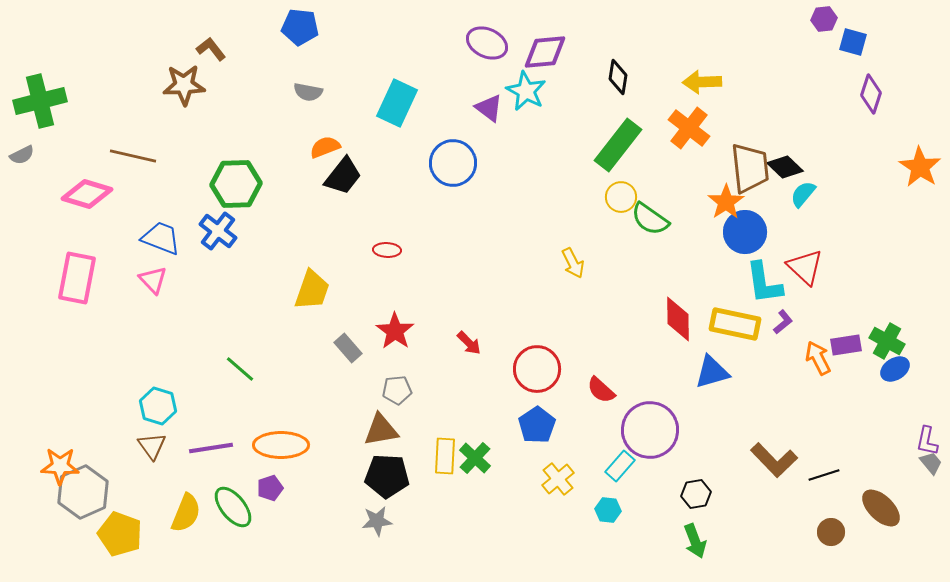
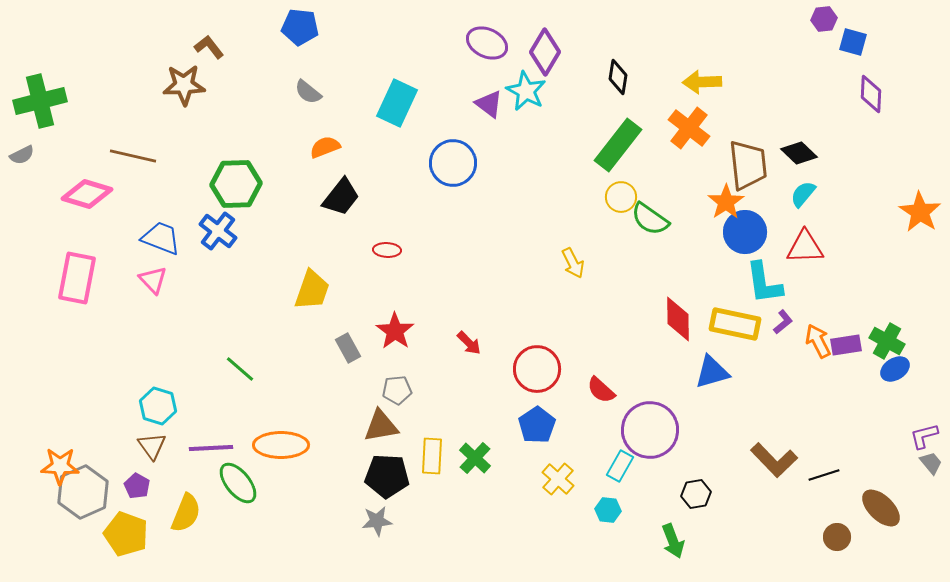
brown L-shape at (211, 49): moved 2 px left, 2 px up
purple diamond at (545, 52): rotated 54 degrees counterclockwise
gray semicircle at (308, 92): rotated 28 degrees clockwise
purple diamond at (871, 94): rotated 15 degrees counterclockwise
purple triangle at (489, 108): moved 4 px up
black diamond at (785, 167): moved 14 px right, 14 px up
orange star at (920, 167): moved 45 px down
brown trapezoid at (750, 168): moved 2 px left, 3 px up
black trapezoid at (343, 176): moved 2 px left, 21 px down
red triangle at (805, 267): moved 20 px up; rotated 45 degrees counterclockwise
gray rectangle at (348, 348): rotated 12 degrees clockwise
orange arrow at (818, 358): moved 17 px up
brown triangle at (381, 430): moved 4 px up
purple L-shape at (927, 441): moved 3 px left, 5 px up; rotated 64 degrees clockwise
purple line at (211, 448): rotated 6 degrees clockwise
yellow rectangle at (445, 456): moved 13 px left
cyan rectangle at (620, 466): rotated 12 degrees counterclockwise
yellow cross at (558, 479): rotated 8 degrees counterclockwise
purple pentagon at (270, 488): moved 133 px left, 2 px up; rotated 25 degrees counterclockwise
green ellipse at (233, 507): moved 5 px right, 24 px up
brown circle at (831, 532): moved 6 px right, 5 px down
yellow pentagon at (120, 534): moved 6 px right
green arrow at (695, 541): moved 22 px left
